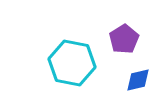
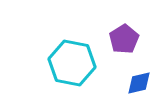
blue diamond: moved 1 px right, 3 px down
